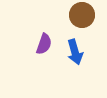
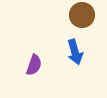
purple semicircle: moved 10 px left, 21 px down
